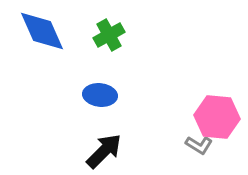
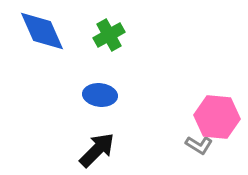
black arrow: moved 7 px left, 1 px up
